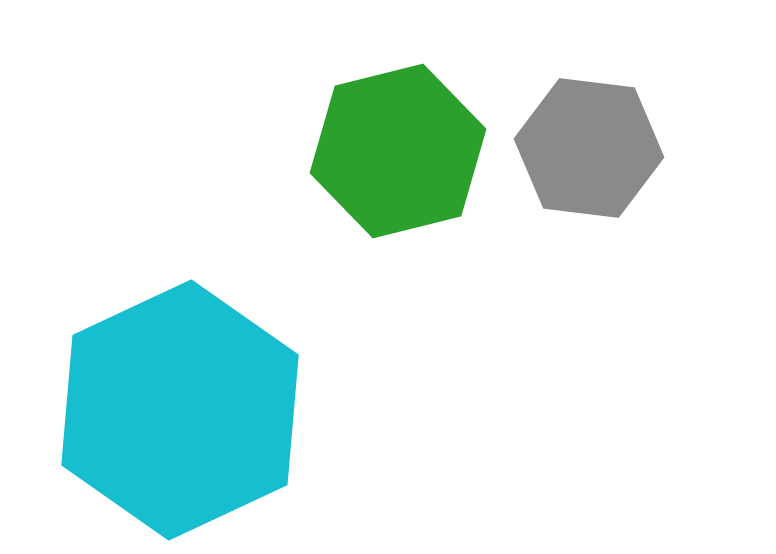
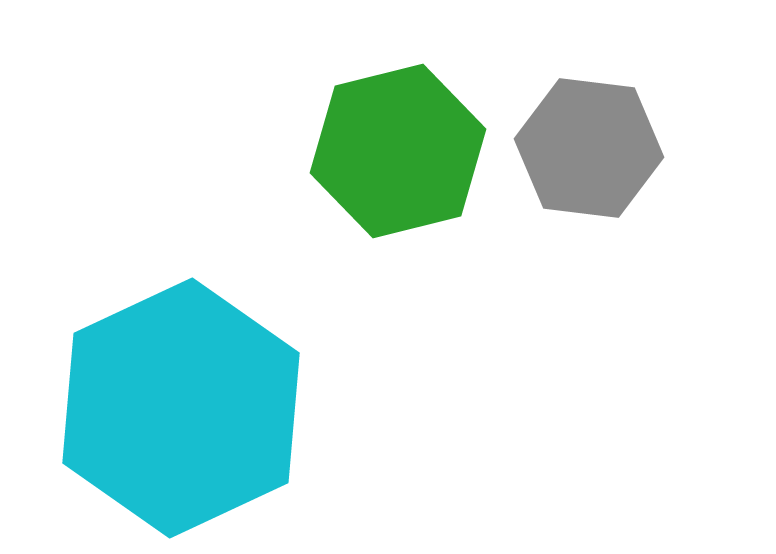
cyan hexagon: moved 1 px right, 2 px up
